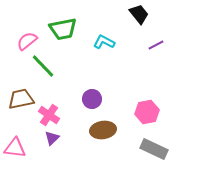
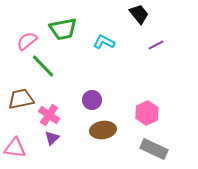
purple circle: moved 1 px down
pink hexagon: moved 1 px down; rotated 15 degrees counterclockwise
